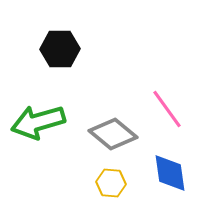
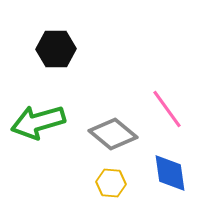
black hexagon: moved 4 px left
